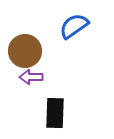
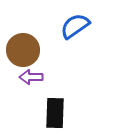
blue semicircle: moved 1 px right
brown circle: moved 2 px left, 1 px up
